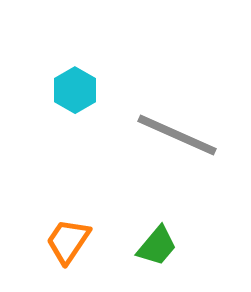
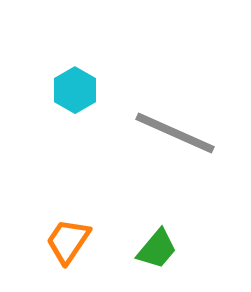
gray line: moved 2 px left, 2 px up
green trapezoid: moved 3 px down
